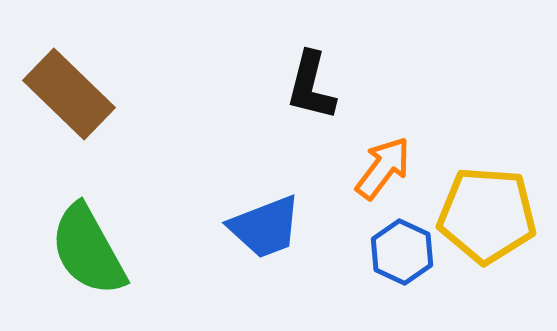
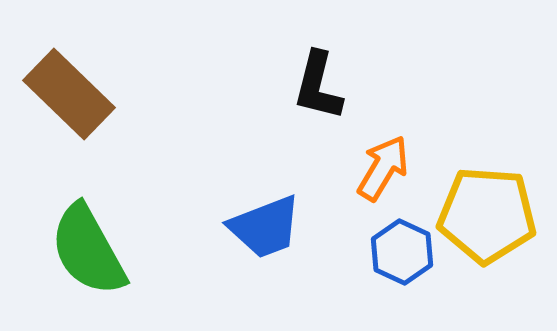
black L-shape: moved 7 px right
orange arrow: rotated 6 degrees counterclockwise
